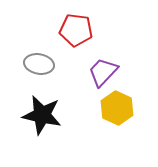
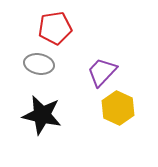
red pentagon: moved 21 px left, 2 px up; rotated 16 degrees counterclockwise
purple trapezoid: moved 1 px left
yellow hexagon: moved 1 px right
